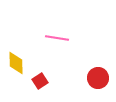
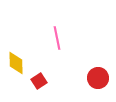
pink line: rotated 70 degrees clockwise
red square: moved 1 px left
